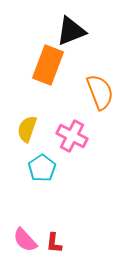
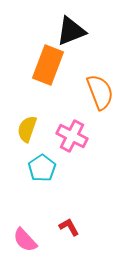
red L-shape: moved 15 px right, 16 px up; rotated 145 degrees clockwise
